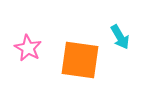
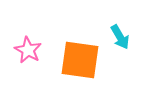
pink star: moved 2 px down
